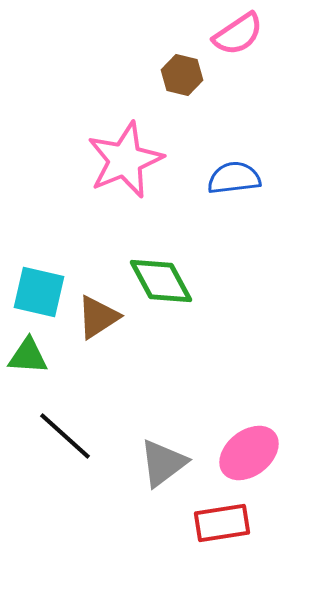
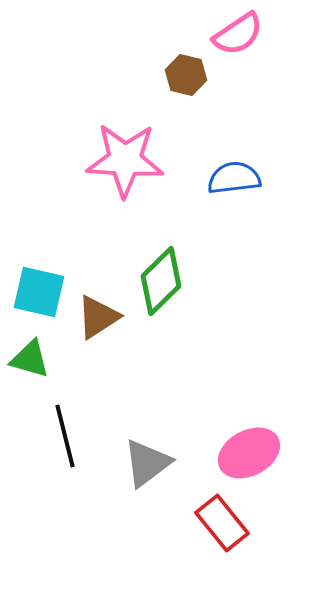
brown hexagon: moved 4 px right
pink star: rotated 26 degrees clockwise
green diamond: rotated 74 degrees clockwise
green triangle: moved 2 px right, 3 px down; rotated 12 degrees clockwise
black line: rotated 34 degrees clockwise
pink ellipse: rotated 10 degrees clockwise
gray triangle: moved 16 px left
red rectangle: rotated 60 degrees clockwise
